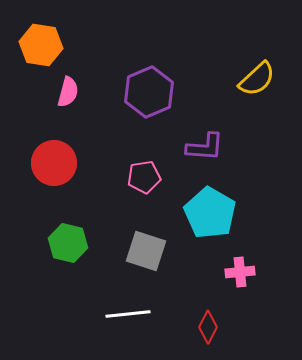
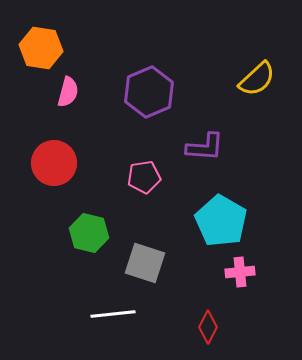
orange hexagon: moved 3 px down
cyan pentagon: moved 11 px right, 8 px down
green hexagon: moved 21 px right, 10 px up
gray square: moved 1 px left, 12 px down
white line: moved 15 px left
